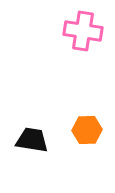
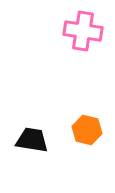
orange hexagon: rotated 16 degrees clockwise
